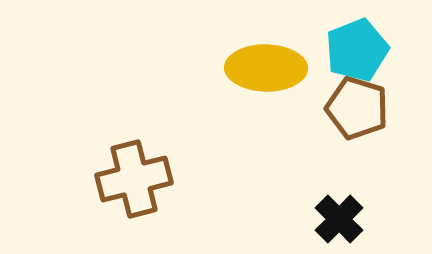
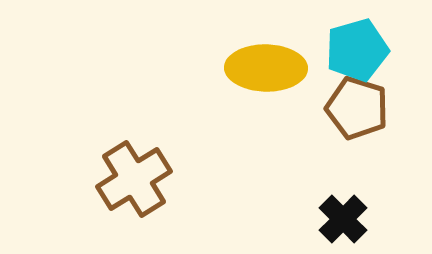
cyan pentagon: rotated 6 degrees clockwise
brown cross: rotated 18 degrees counterclockwise
black cross: moved 4 px right
